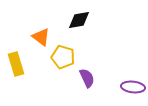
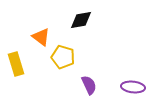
black diamond: moved 2 px right
purple semicircle: moved 2 px right, 7 px down
